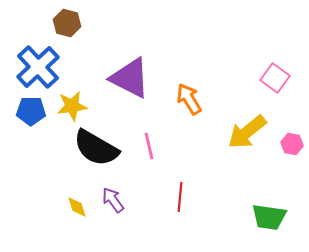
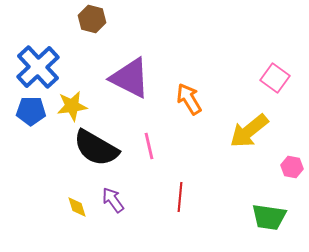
brown hexagon: moved 25 px right, 4 px up
yellow arrow: moved 2 px right, 1 px up
pink hexagon: moved 23 px down
